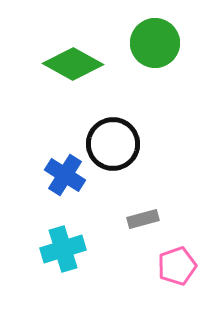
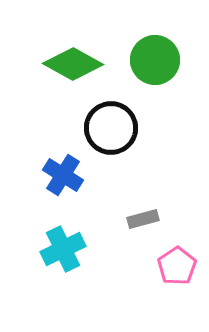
green circle: moved 17 px down
black circle: moved 2 px left, 16 px up
blue cross: moved 2 px left
cyan cross: rotated 9 degrees counterclockwise
pink pentagon: rotated 15 degrees counterclockwise
